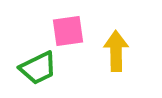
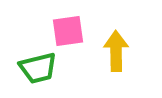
green trapezoid: rotated 12 degrees clockwise
